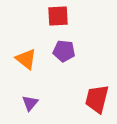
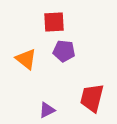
red square: moved 4 px left, 6 px down
red trapezoid: moved 5 px left, 1 px up
purple triangle: moved 17 px right, 7 px down; rotated 24 degrees clockwise
